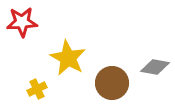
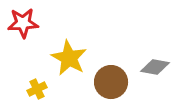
red star: moved 1 px right, 1 px down
yellow star: moved 1 px right
brown circle: moved 1 px left, 1 px up
